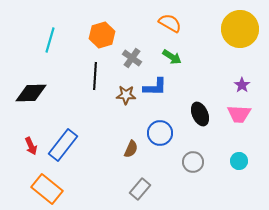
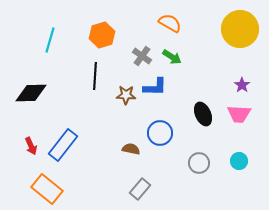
gray cross: moved 10 px right, 2 px up
black ellipse: moved 3 px right
brown semicircle: rotated 102 degrees counterclockwise
gray circle: moved 6 px right, 1 px down
